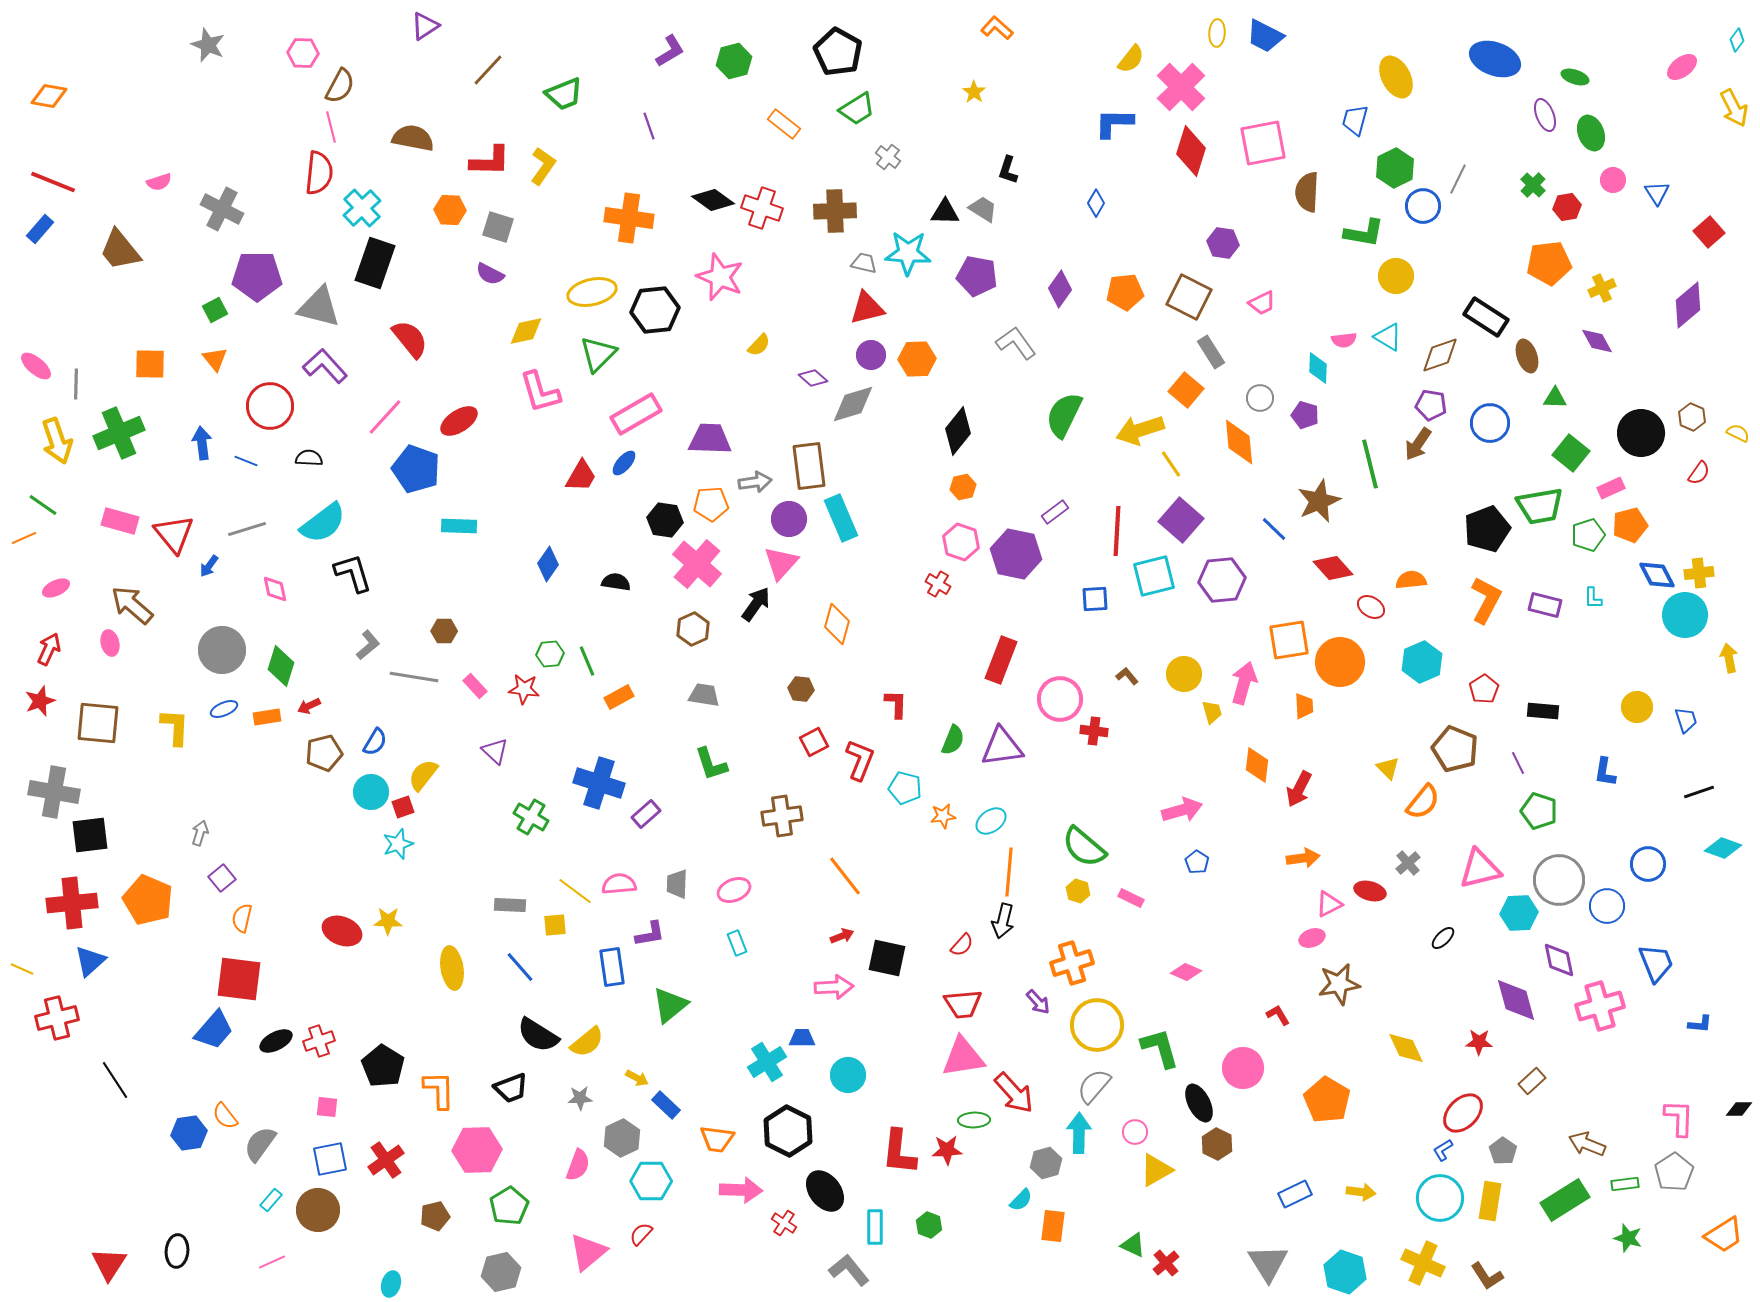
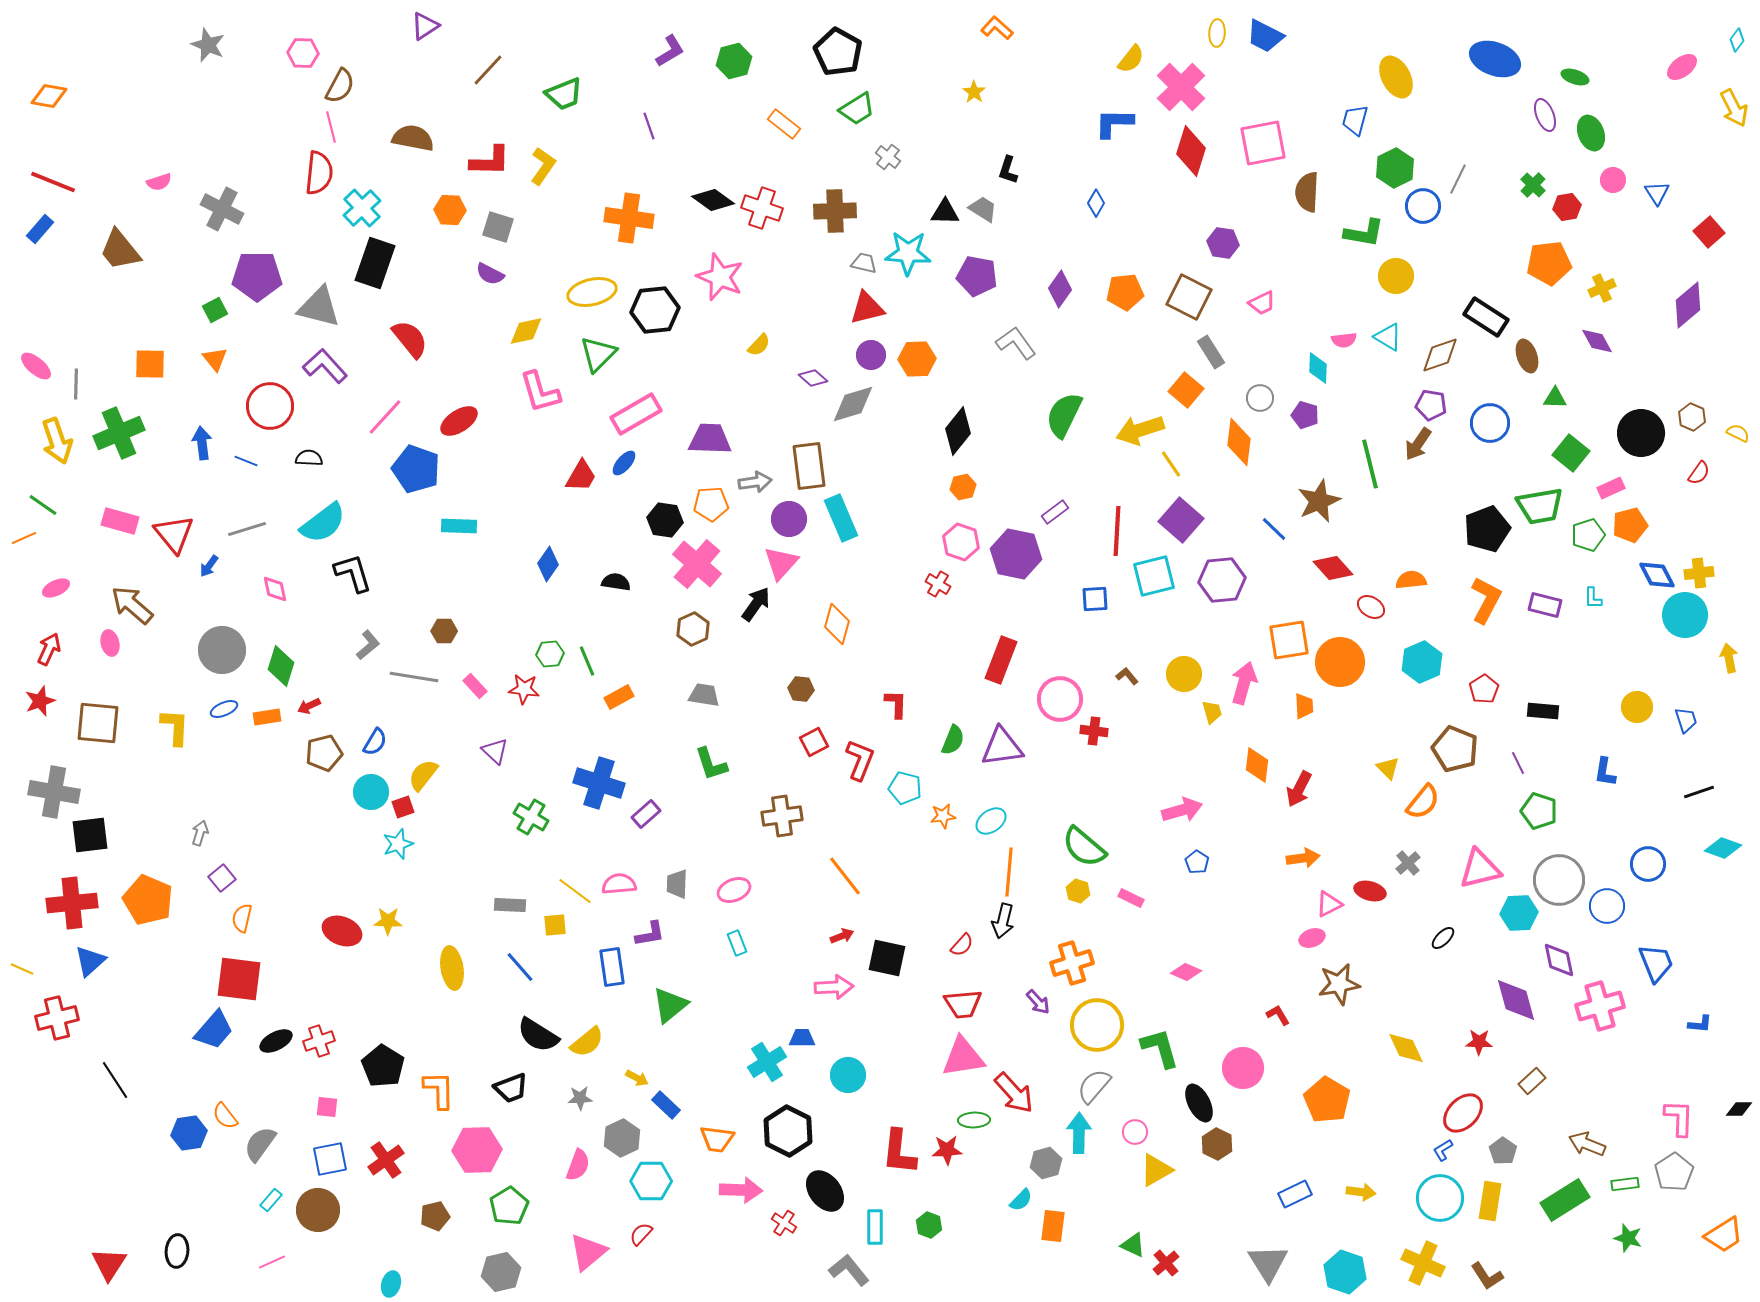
orange diamond at (1239, 442): rotated 12 degrees clockwise
